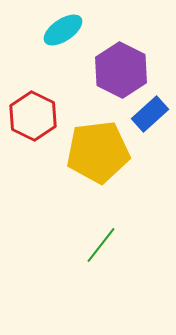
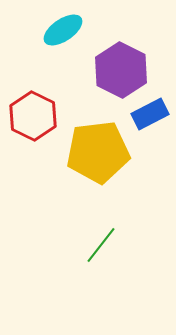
blue rectangle: rotated 15 degrees clockwise
